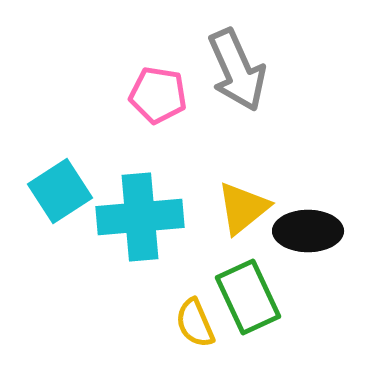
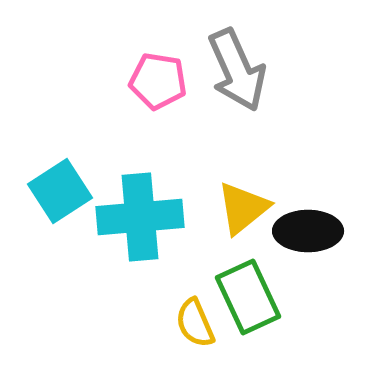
pink pentagon: moved 14 px up
